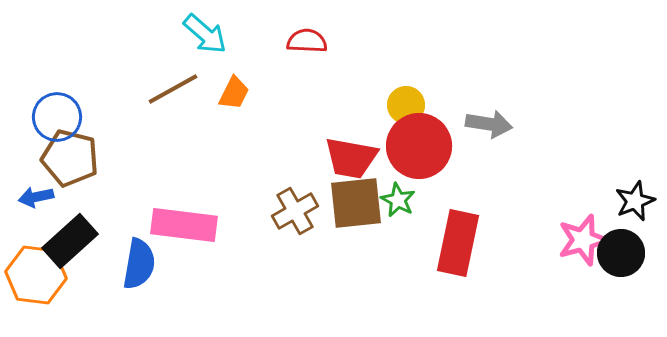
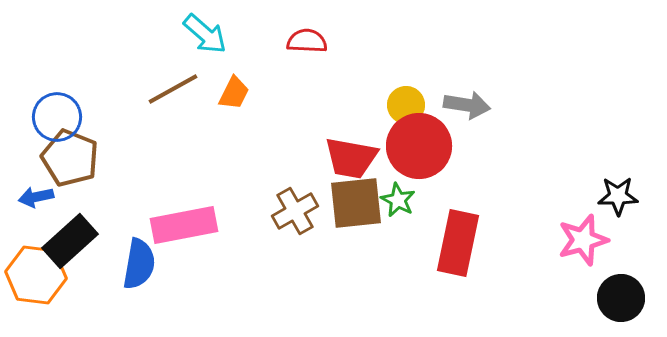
gray arrow: moved 22 px left, 19 px up
brown pentagon: rotated 8 degrees clockwise
black star: moved 17 px left, 5 px up; rotated 21 degrees clockwise
pink rectangle: rotated 18 degrees counterclockwise
black circle: moved 45 px down
